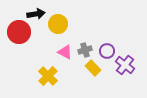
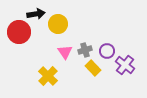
pink triangle: rotated 28 degrees clockwise
